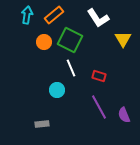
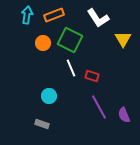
orange rectangle: rotated 18 degrees clockwise
orange circle: moved 1 px left, 1 px down
red rectangle: moved 7 px left
cyan circle: moved 8 px left, 6 px down
gray rectangle: rotated 24 degrees clockwise
